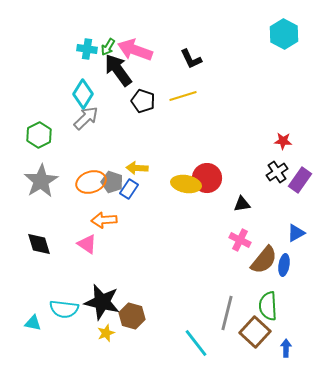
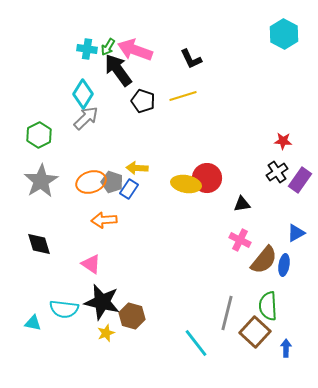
pink triangle: moved 4 px right, 20 px down
